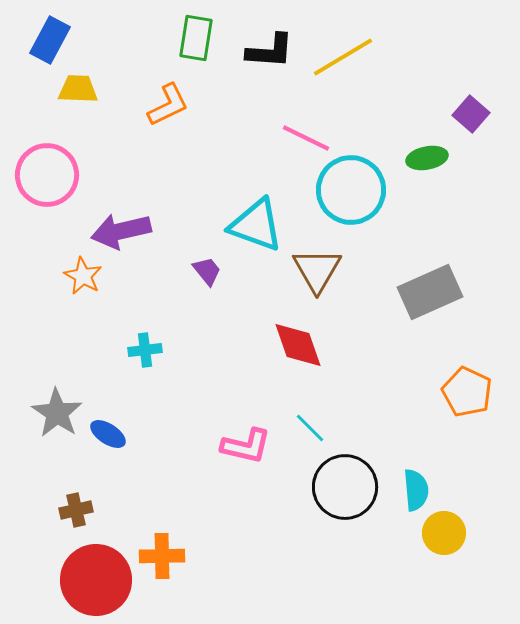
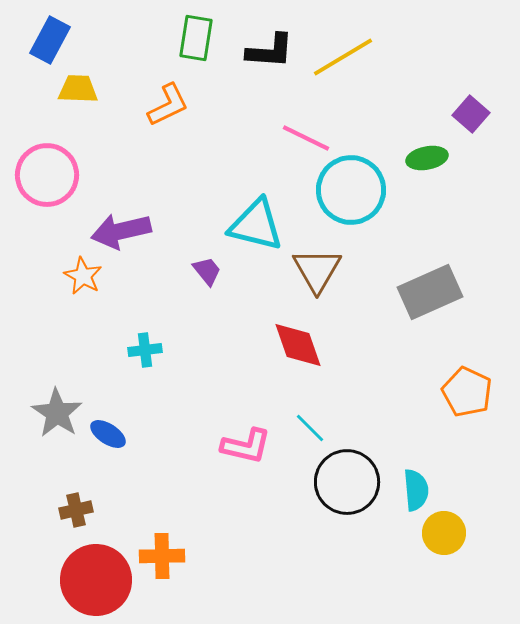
cyan triangle: rotated 6 degrees counterclockwise
black circle: moved 2 px right, 5 px up
